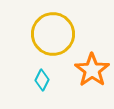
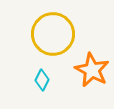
orange star: rotated 8 degrees counterclockwise
